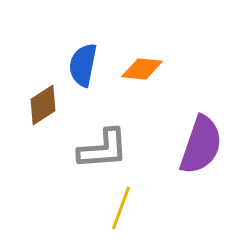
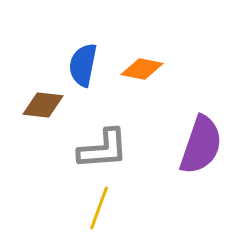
orange diamond: rotated 6 degrees clockwise
brown diamond: rotated 39 degrees clockwise
yellow line: moved 22 px left
